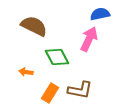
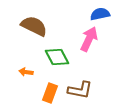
orange rectangle: rotated 12 degrees counterclockwise
